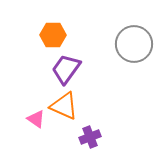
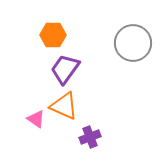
gray circle: moved 1 px left, 1 px up
purple trapezoid: moved 1 px left
